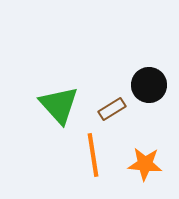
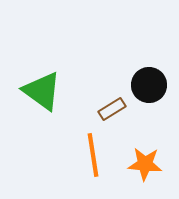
green triangle: moved 17 px left, 14 px up; rotated 12 degrees counterclockwise
